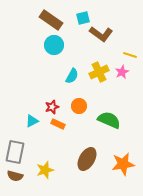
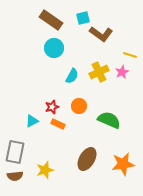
cyan circle: moved 3 px down
brown semicircle: rotated 21 degrees counterclockwise
